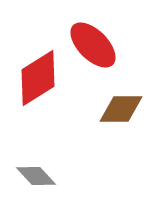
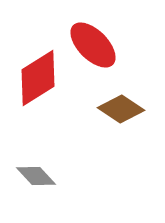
brown diamond: rotated 33 degrees clockwise
